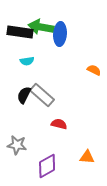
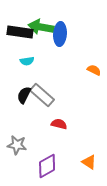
orange triangle: moved 2 px right, 5 px down; rotated 28 degrees clockwise
